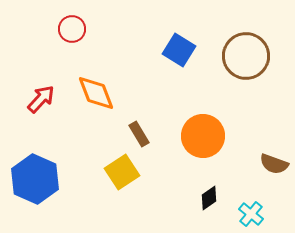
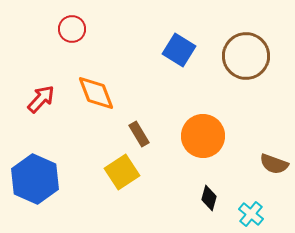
black diamond: rotated 40 degrees counterclockwise
